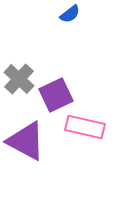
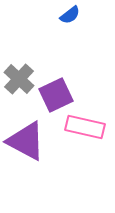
blue semicircle: moved 1 px down
